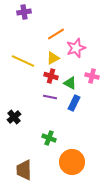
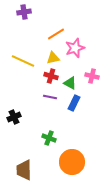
pink star: moved 1 px left
yellow triangle: rotated 16 degrees clockwise
black cross: rotated 16 degrees clockwise
